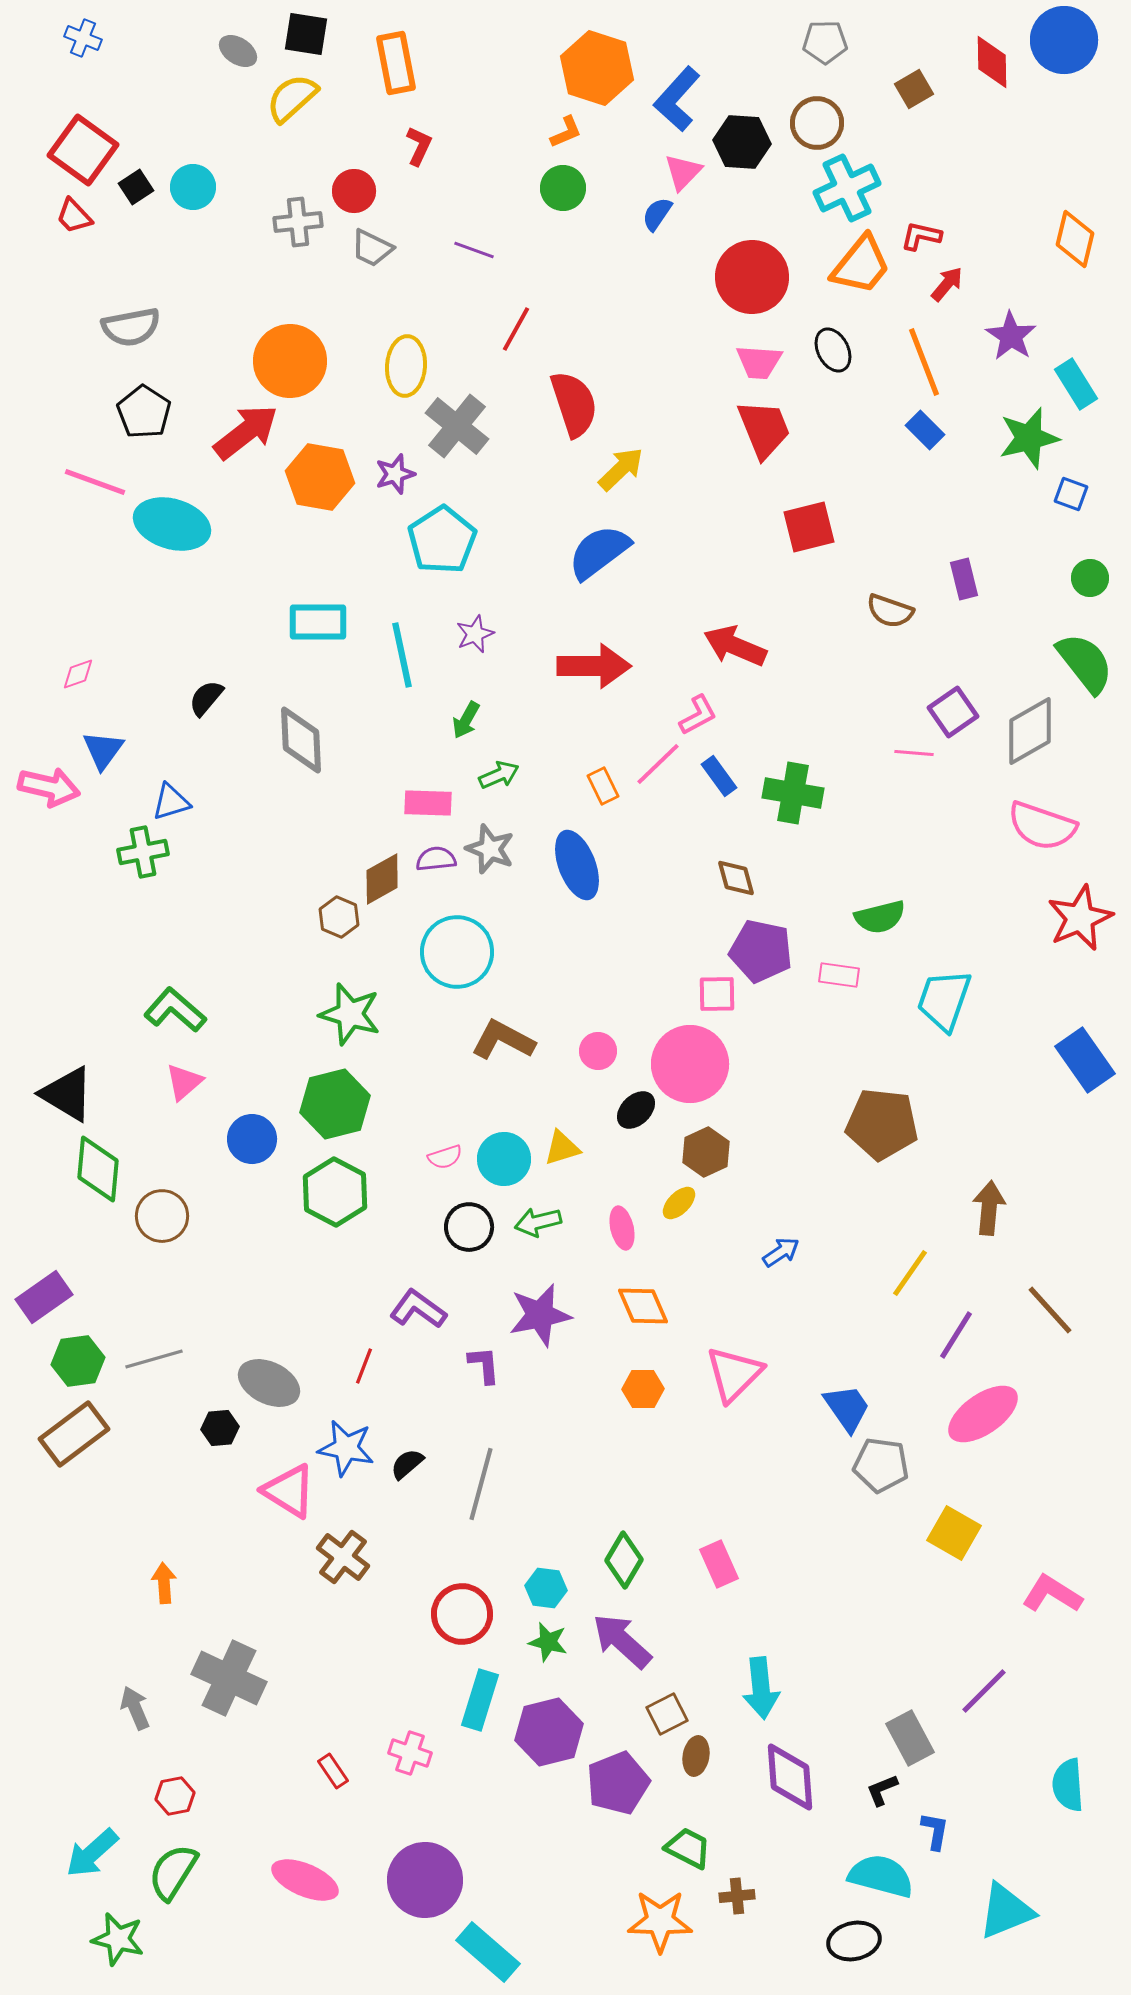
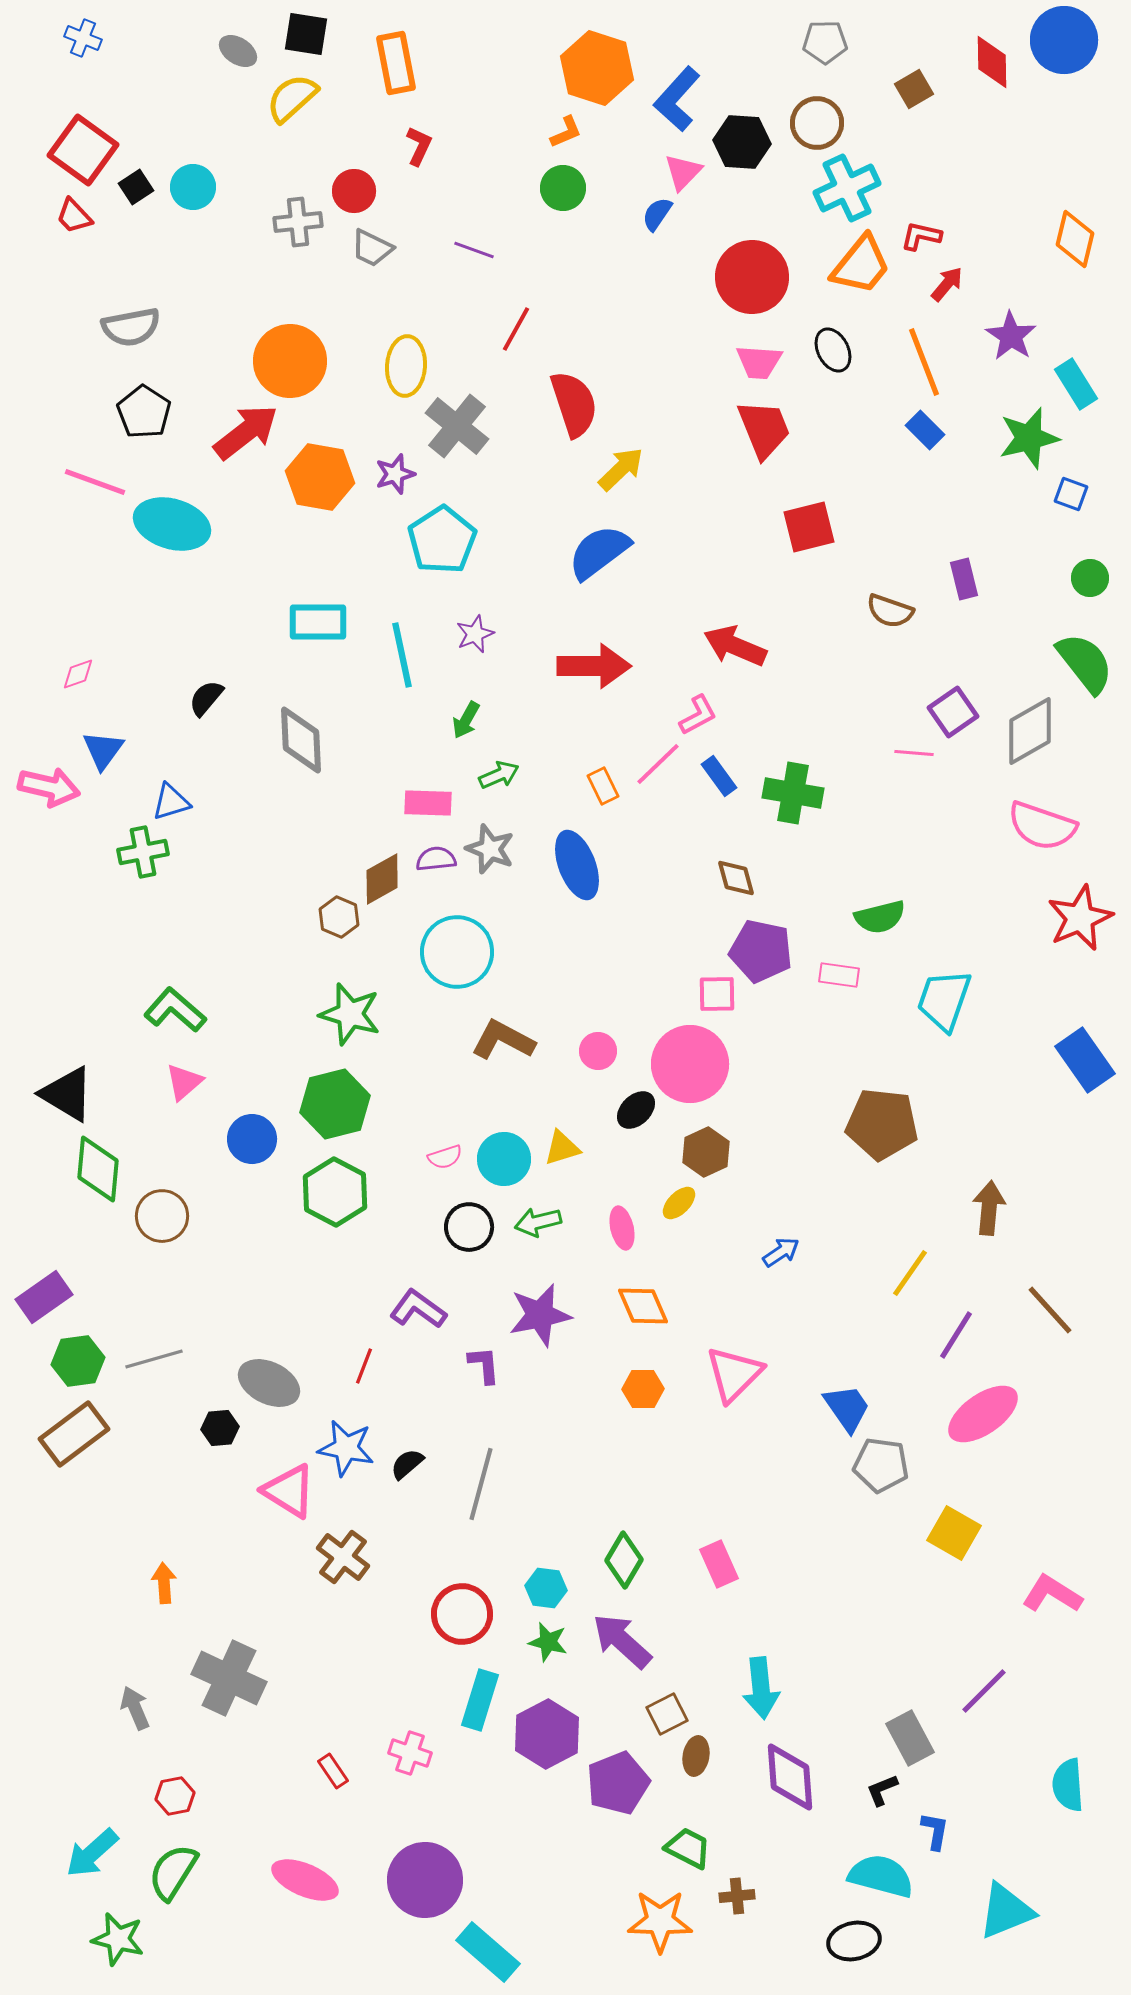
purple hexagon at (549, 1732): moved 2 px left, 2 px down; rotated 14 degrees counterclockwise
